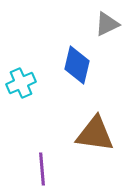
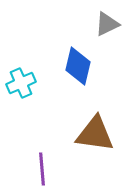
blue diamond: moved 1 px right, 1 px down
